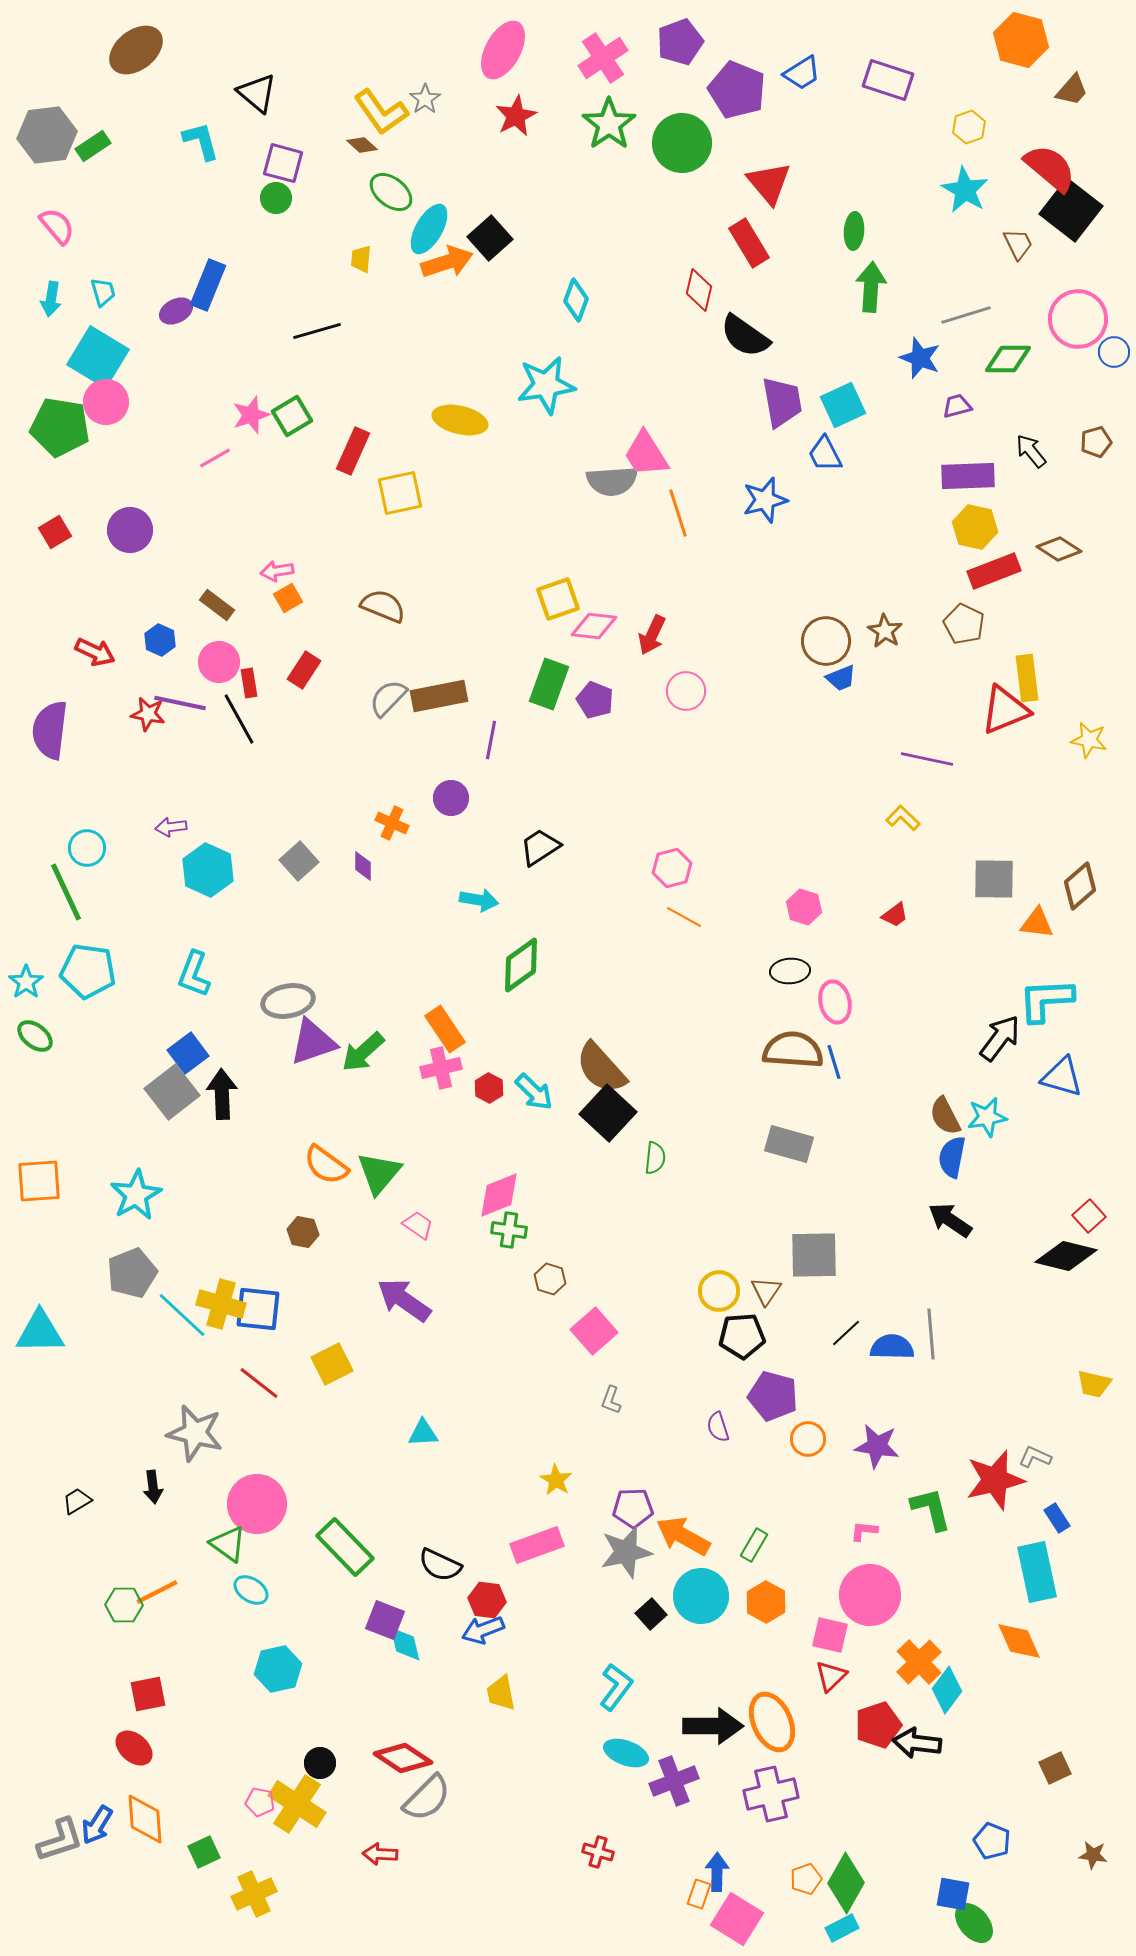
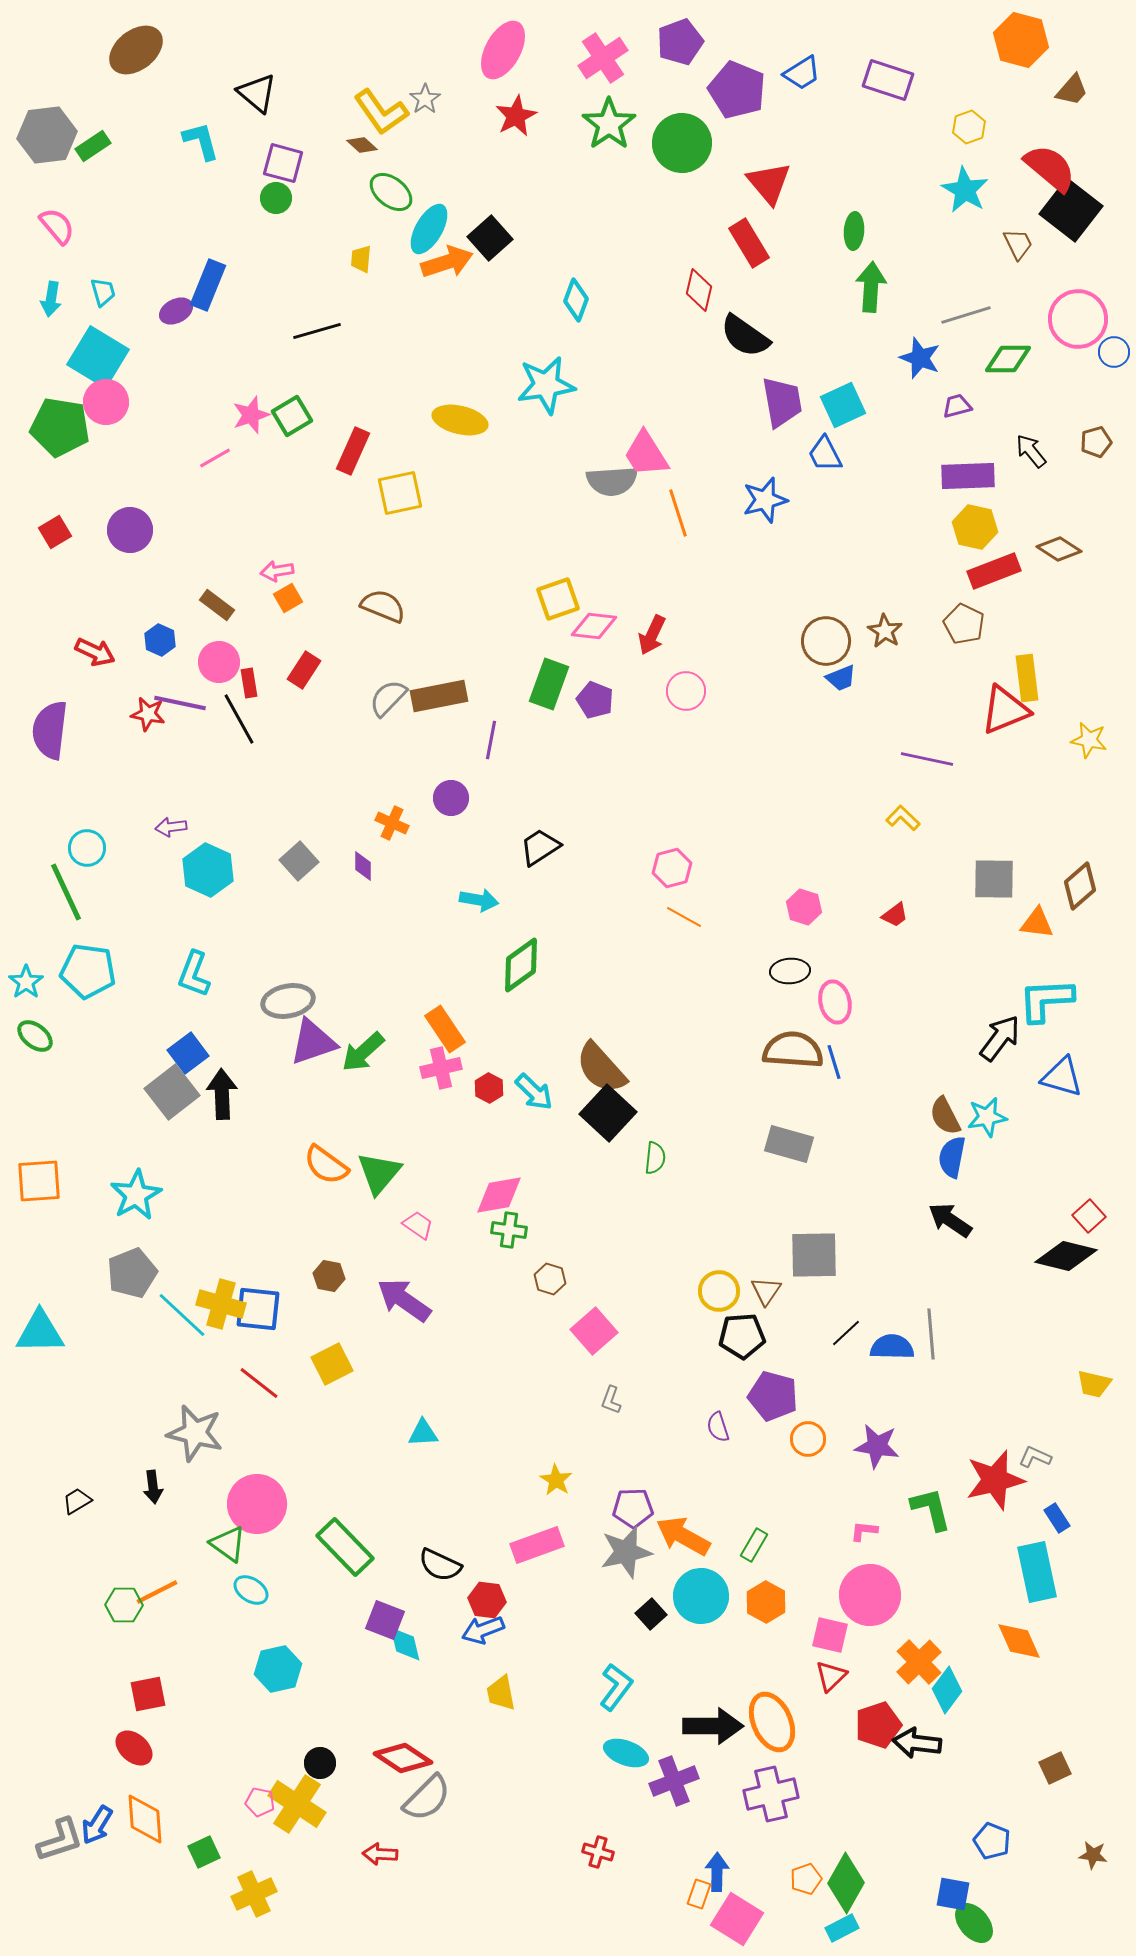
pink diamond at (499, 1195): rotated 12 degrees clockwise
brown hexagon at (303, 1232): moved 26 px right, 44 px down
